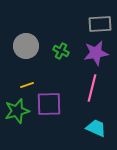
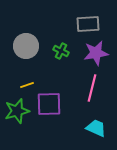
gray rectangle: moved 12 px left
